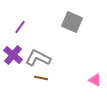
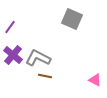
gray square: moved 3 px up
purple line: moved 10 px left
brown line: moved 4 px right, 2 px up
